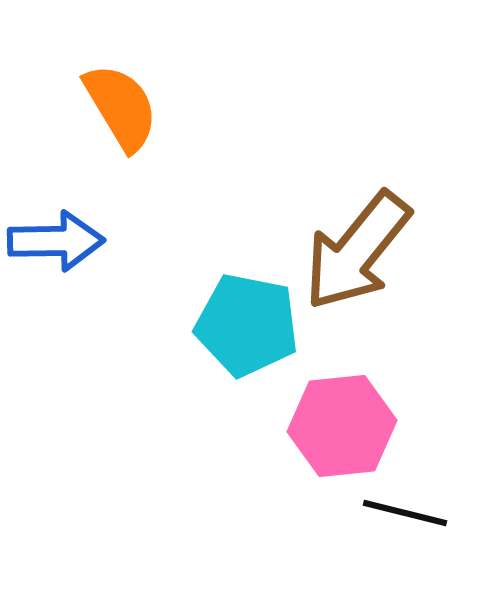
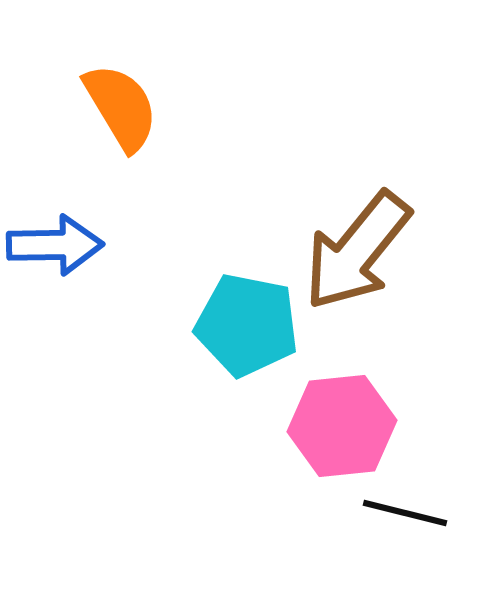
blue arrow: moved 1 px left, 4 px down
